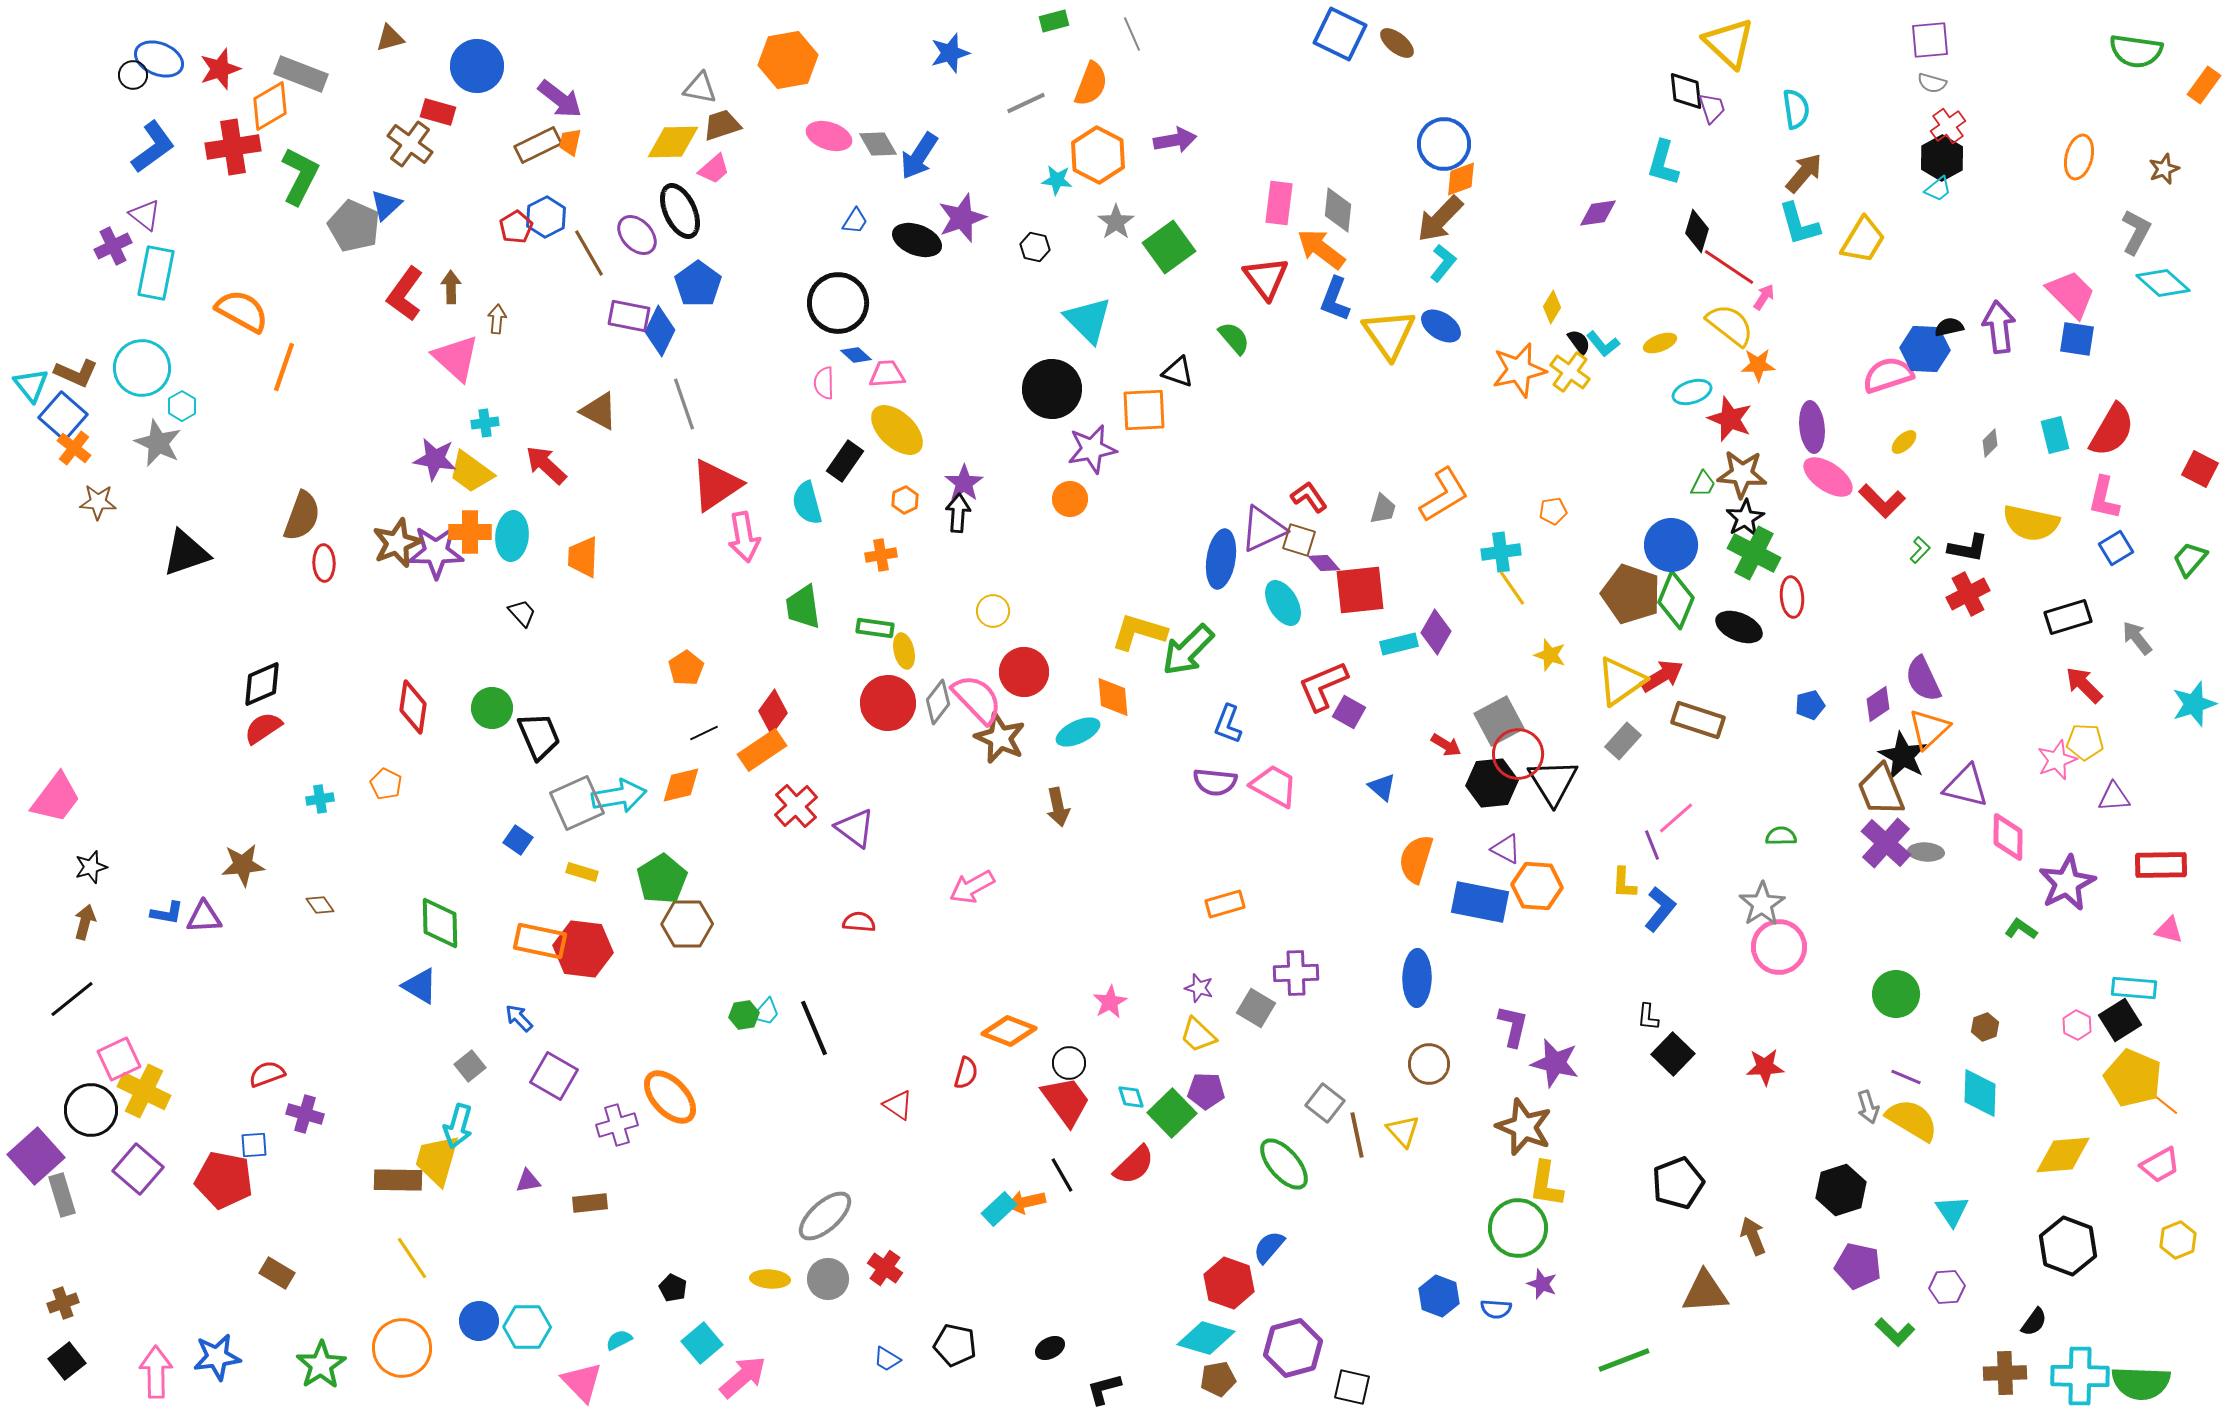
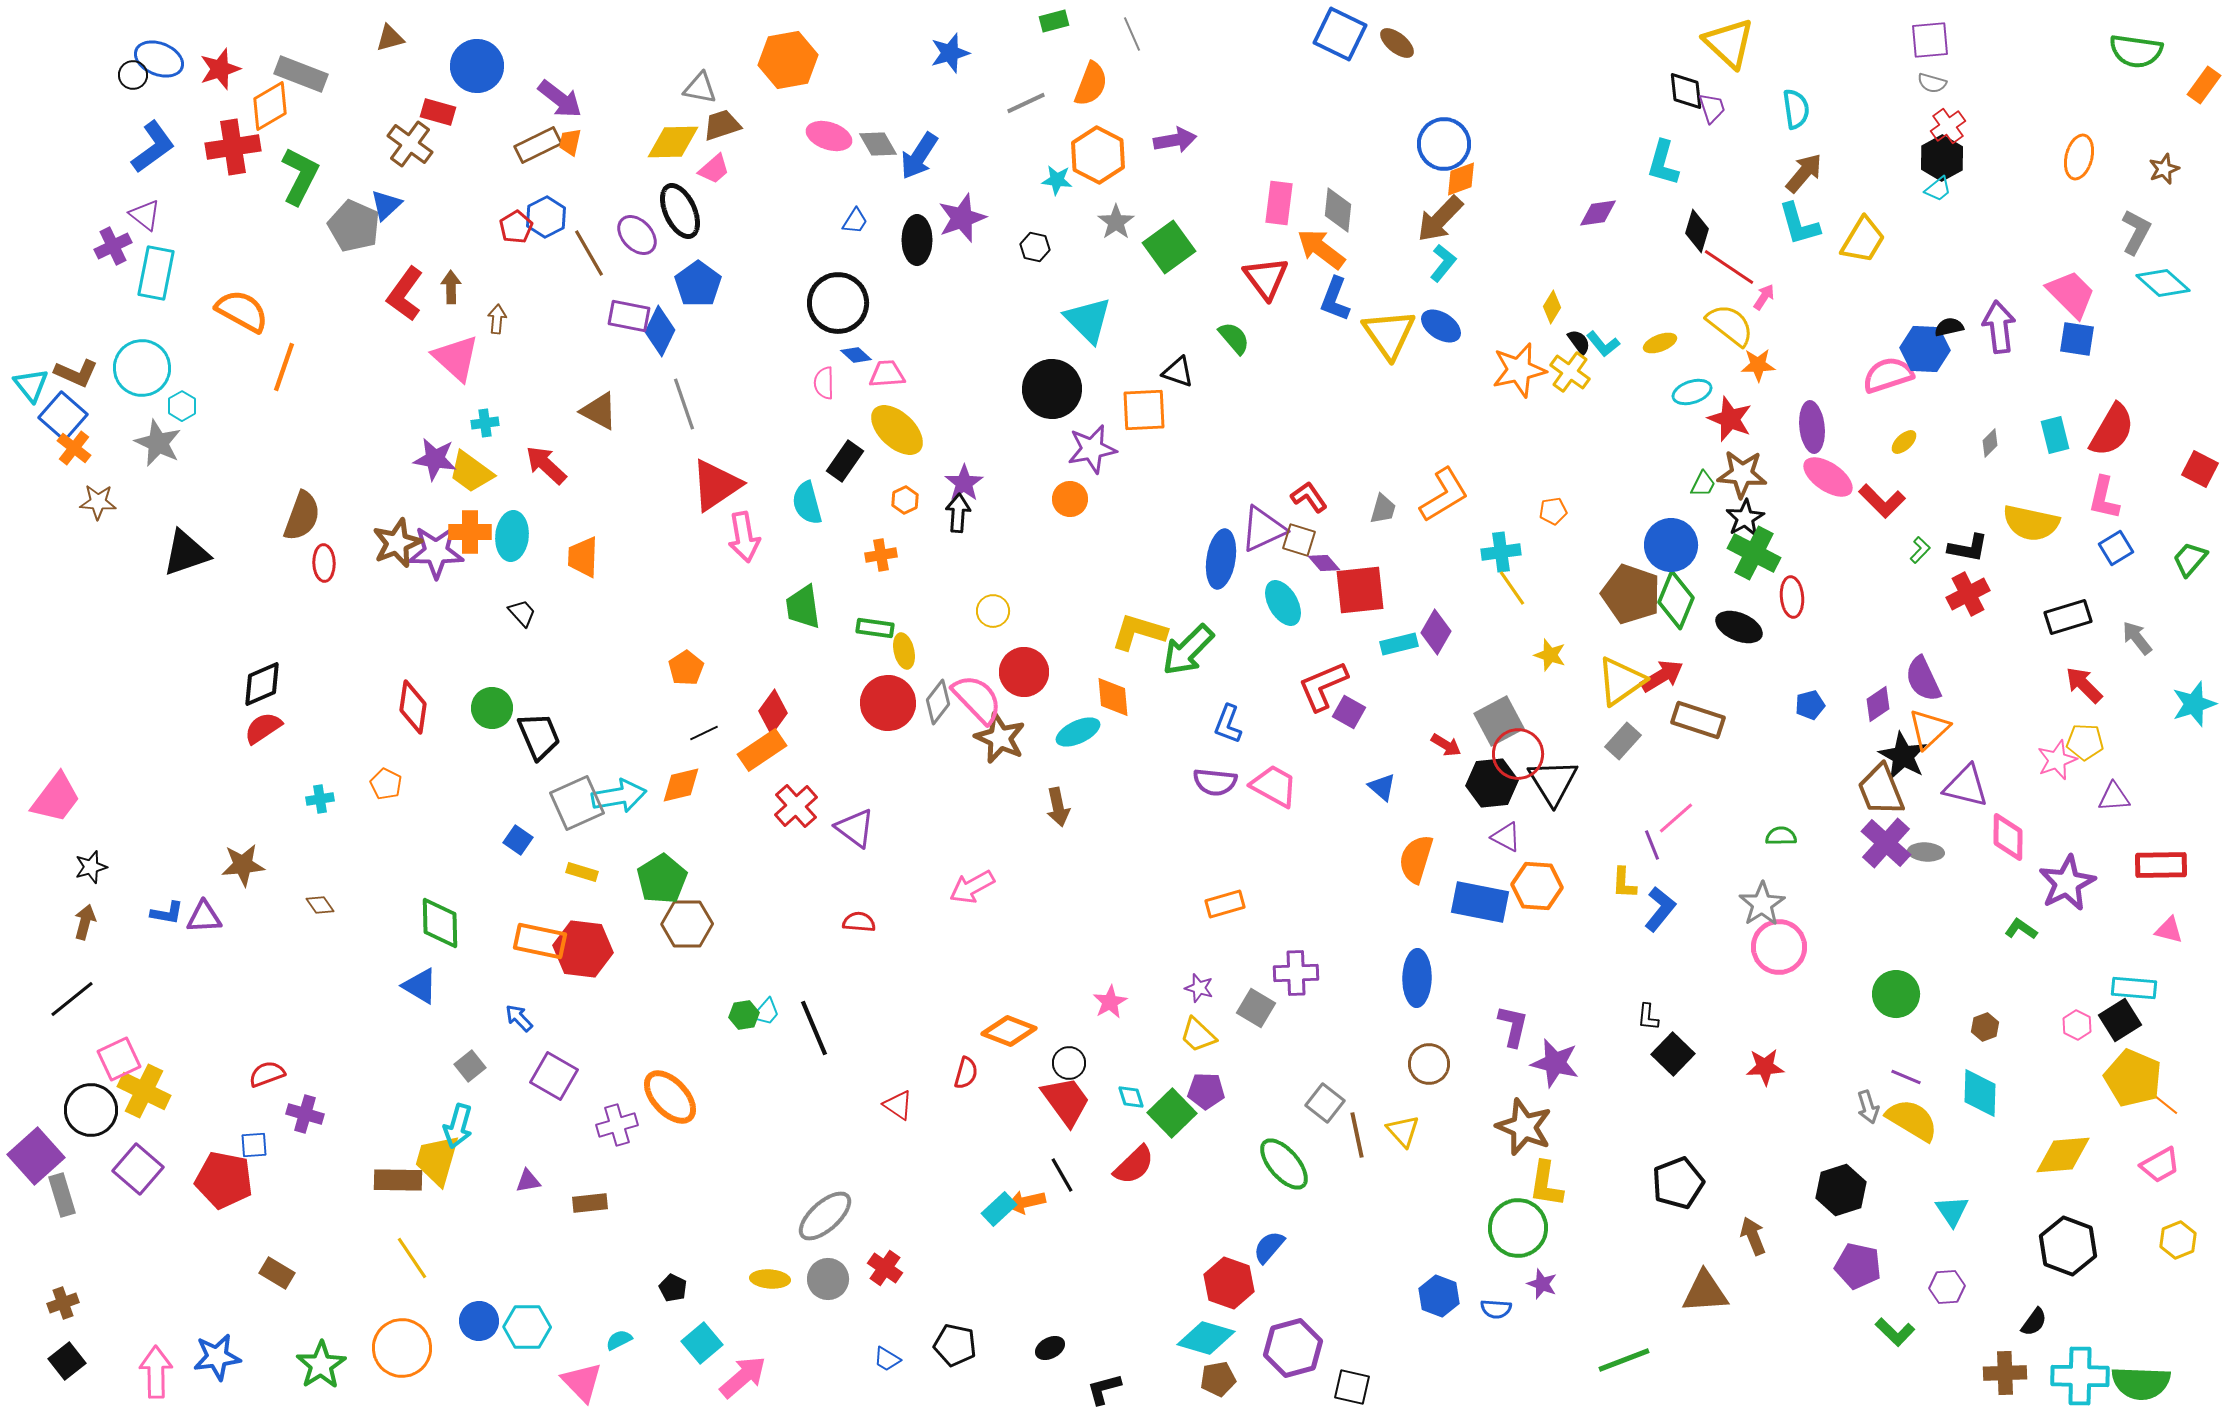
black ellipse at (917, 240): rotated 69 degrees clockwise
purple triangle at (1506, 849): moved 12 px up
